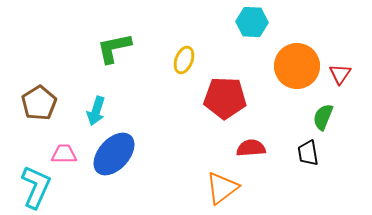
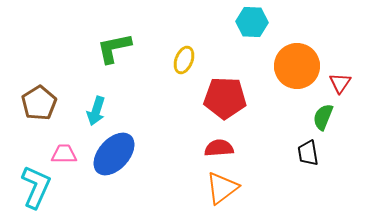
red triangle: moved 9 px down
red semicircle: moved 32 px left
